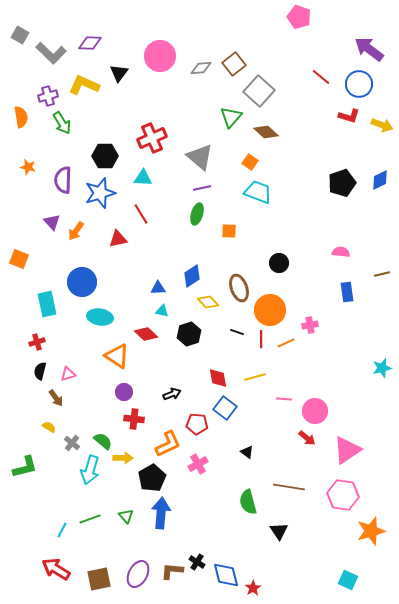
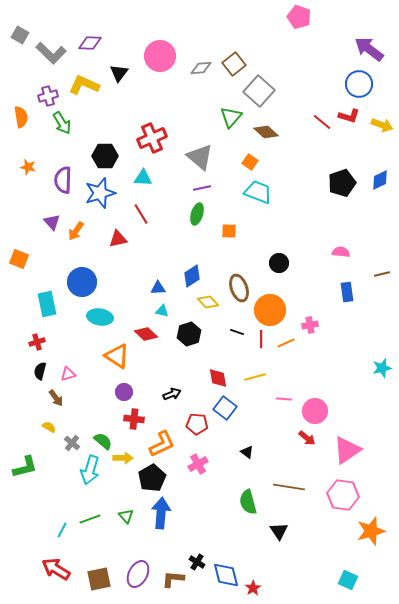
red line at (321, 77): moved 1 px right, 45 px down
orange L-shape at (168, 444): moved 6 px left
brown L-shape at (172, 571): moved 1 px right, 8 px down
